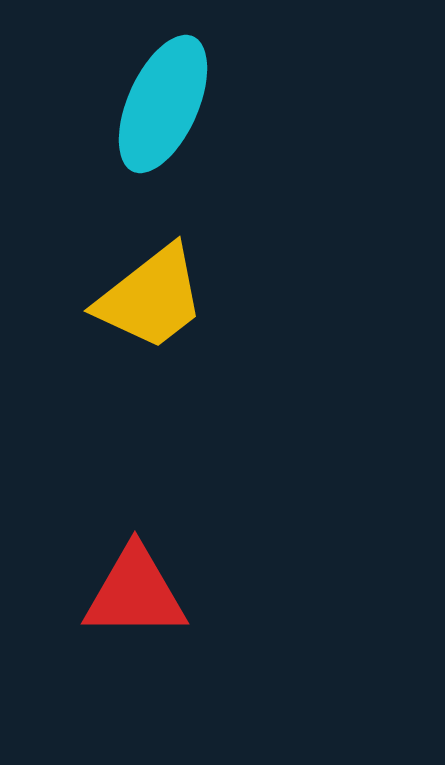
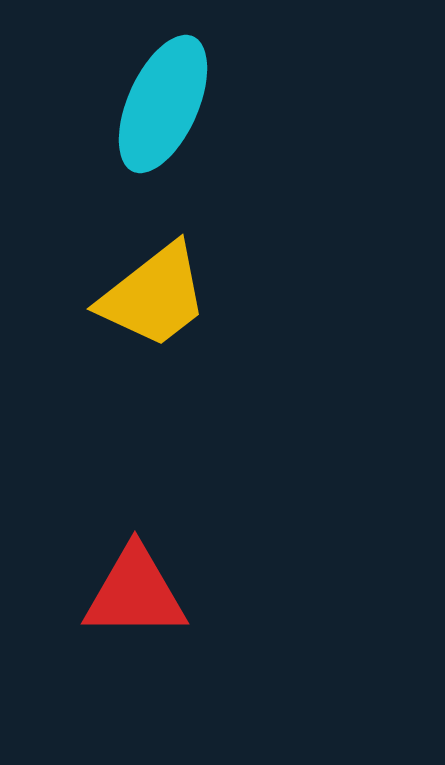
yellow trapezoid: moved 3 px right, 2 px up
